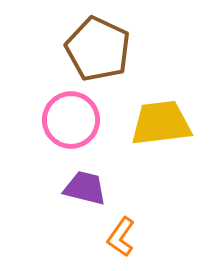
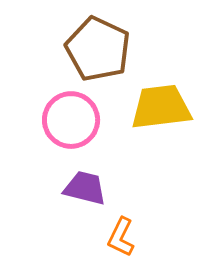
yellow trapezoid: moved 16 px up
orange L-shape: rotated 9 degrees counterclockwise
